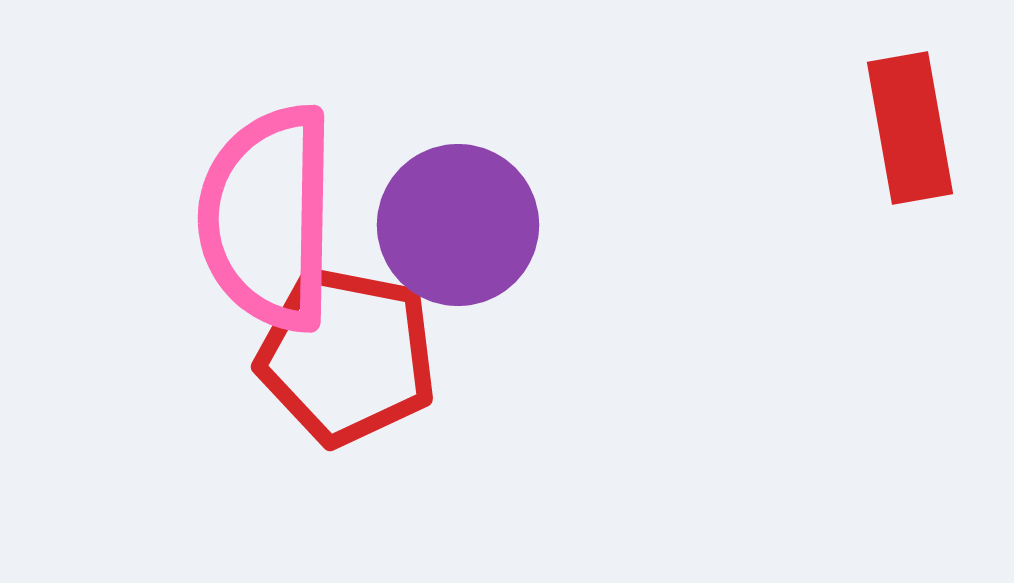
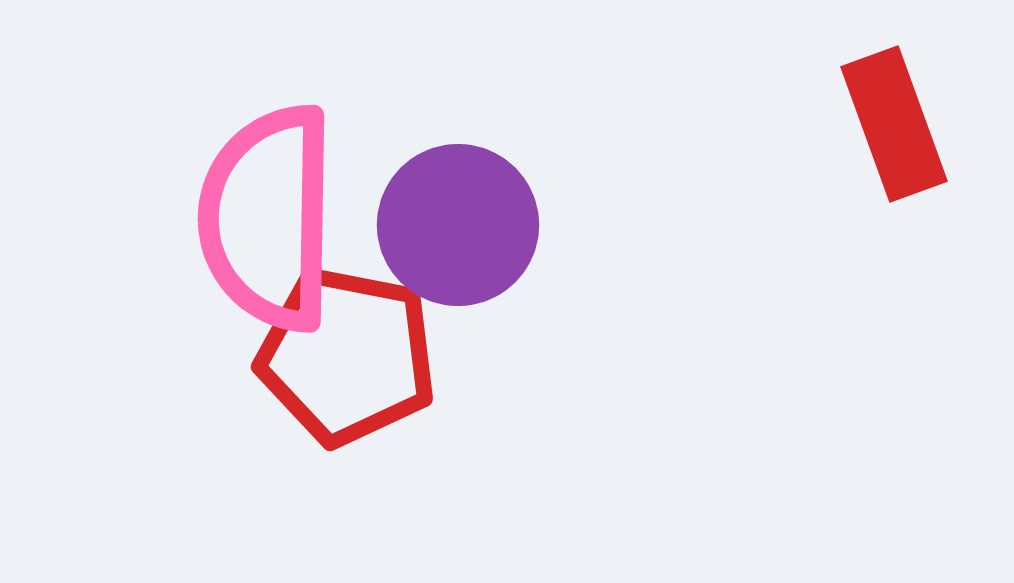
red rectangle: moved 16 px left, 4 px up; rotated 10 degrees counterclockwise
